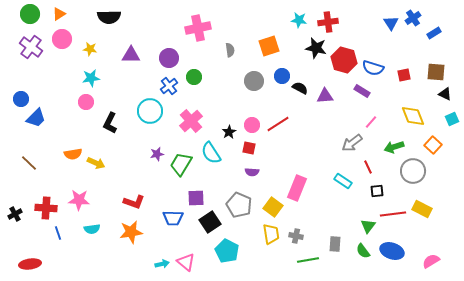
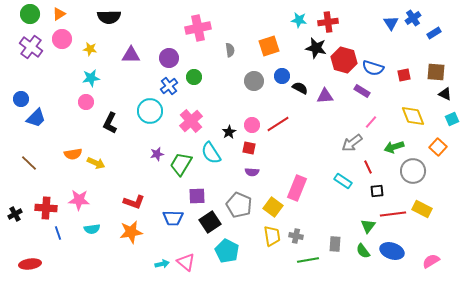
orange square at (433, 145): moved 5 px right, 2 px down
purple square at (196, 198): moved 1 px right, 2 px up
yellow trapezoid at (271, 234): moved 1 px right, 2 px down
